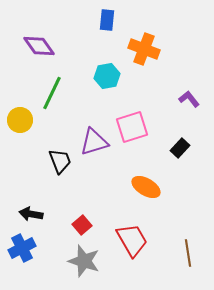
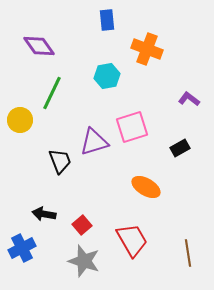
blue rectangle: rotated 10 degrees counterclockwise
orange cross: moved 3 px right
purple L-shape: rotated 15 degrees counterclockwise
black rectangle: rotated 18 degrees clockwise
black arrow: moved 13 px right
